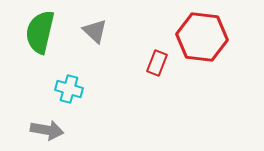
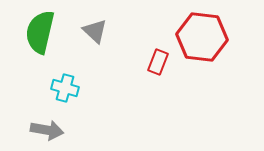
red rectangle: moved 1 px right, 1 px up
cyan cross: moved 4 px left, 1 px up
